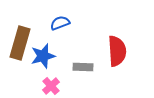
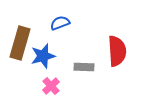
gray rectangle: moved 1 px right
